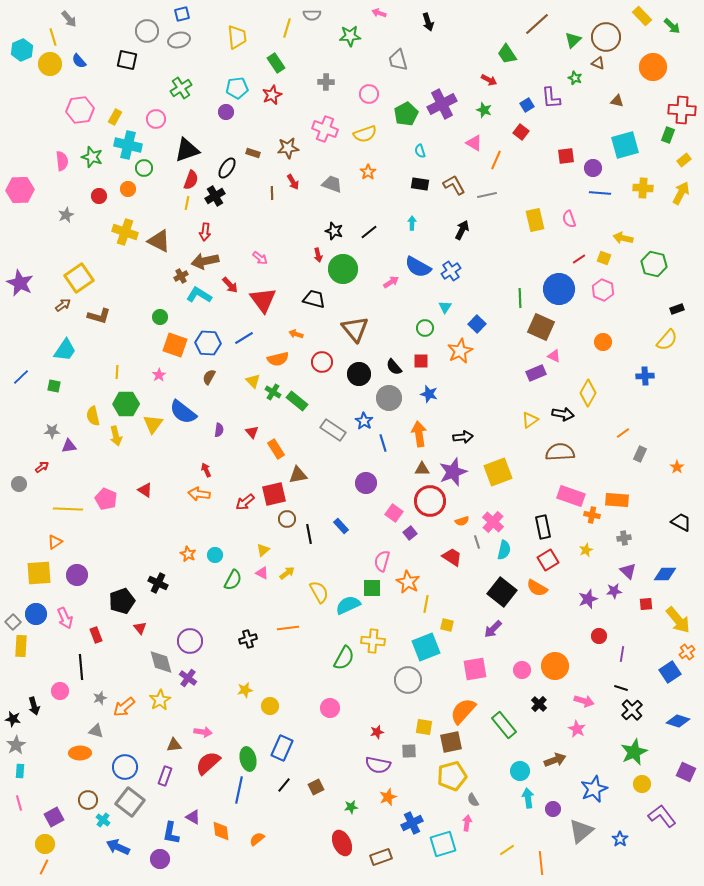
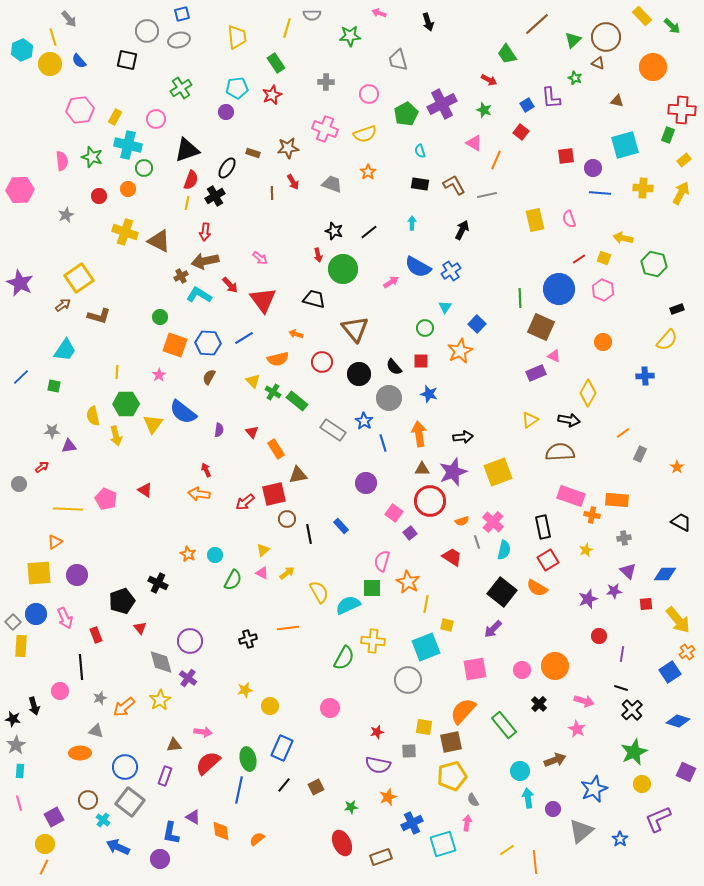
black arrow at (563, 414): moved 6 px right, 6 px down
purple L-shape at (662, 816): moved 4 px left, 3 px down; rotated 76 degrees counterclockwise
orange line at (541, 863): moved 6 px left, 1 px up
